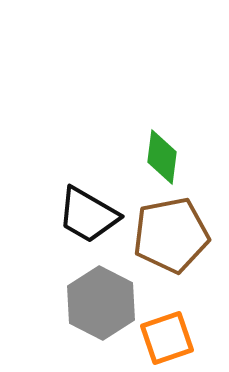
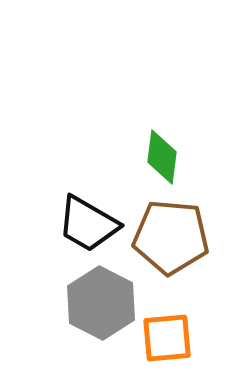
black trapezoid: moved 9 px down
brown pentagon: moved 2 px down; rotated 16 degrees clockwise
orange square: rotated 14 degrees clockwise
